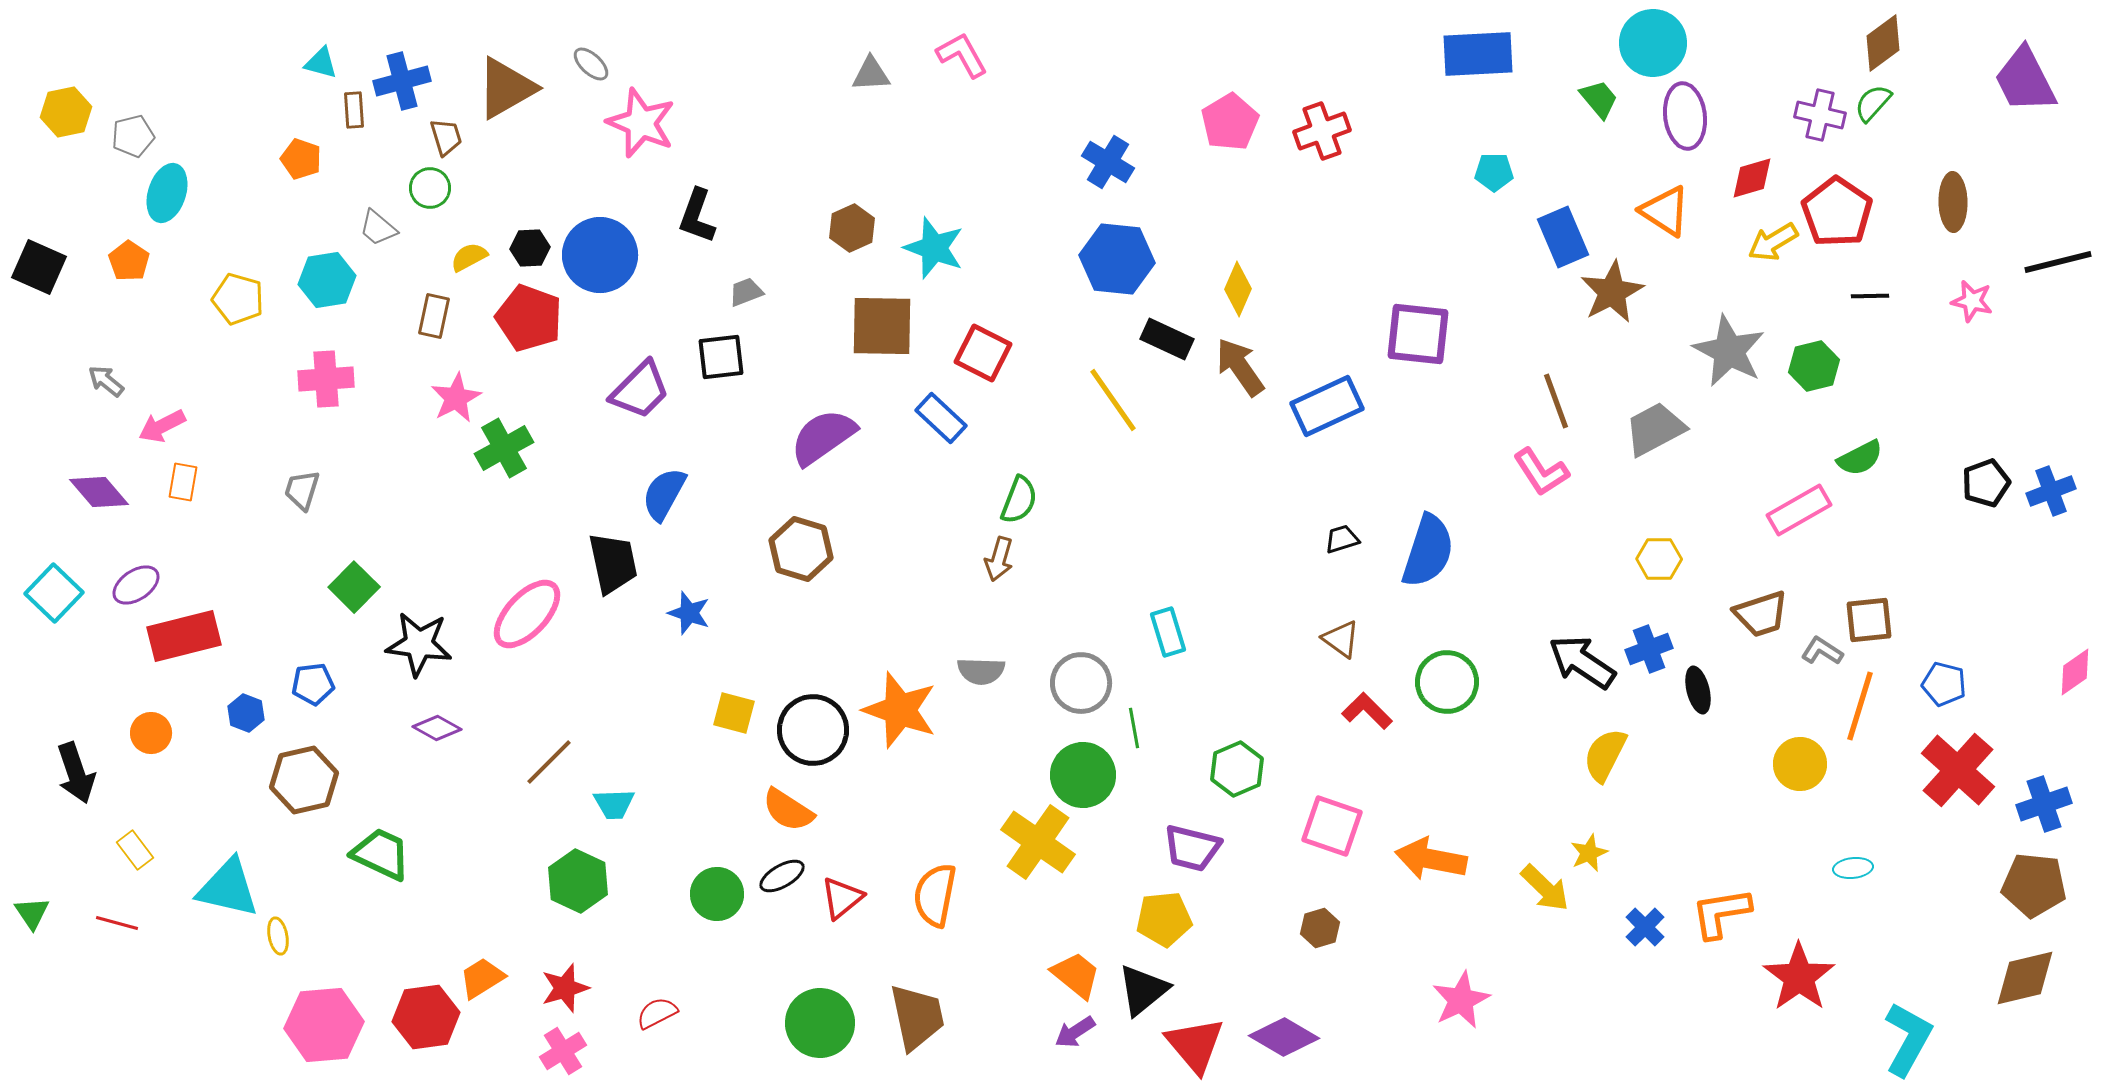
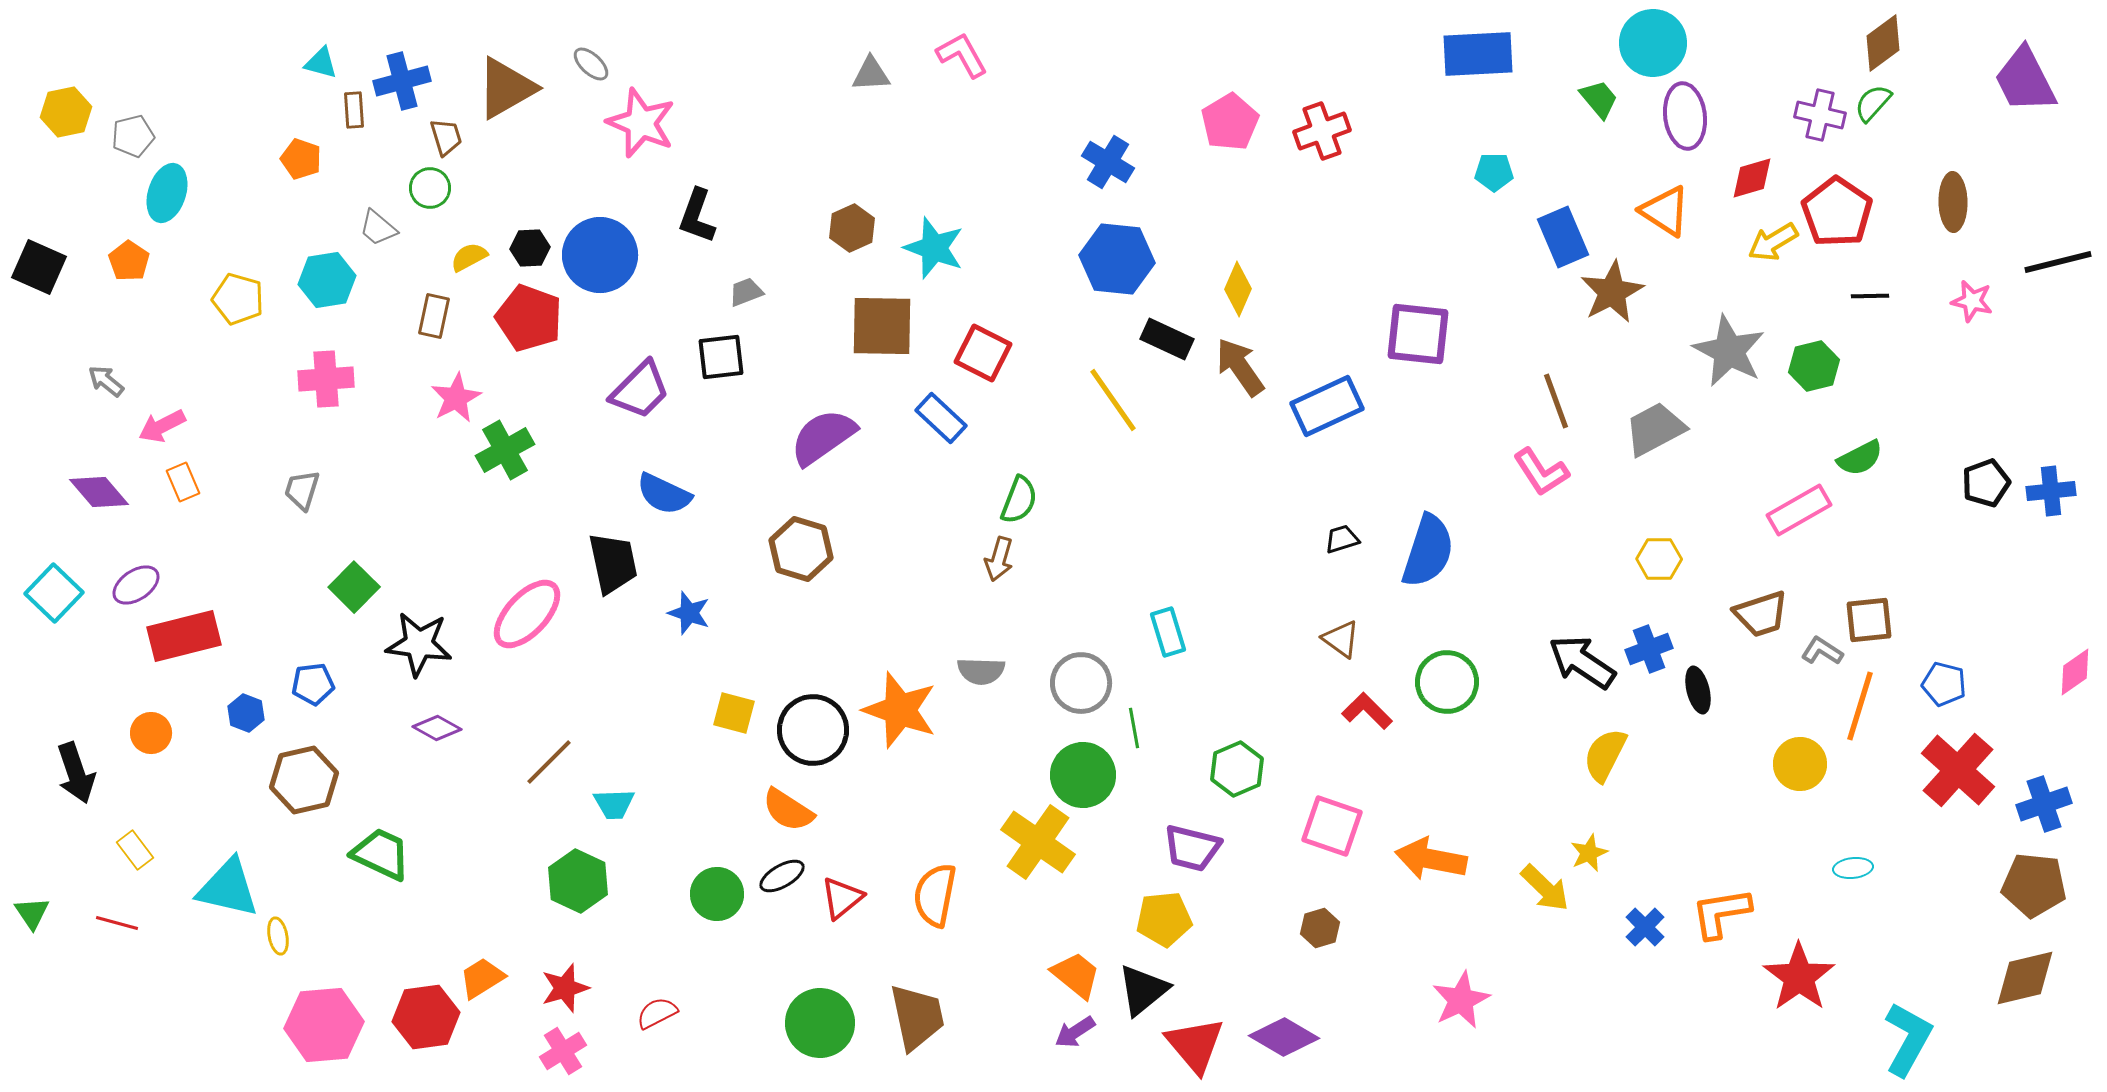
green cross at (504, 448): moved 1 px right, 2 px down
orange rectangle at (183, 482): rotated 33 degrees counterclockwise
blue cross at (2051, 491): rotated 15 degrees clockwise
blue semicircle at (664, 494): rotated 94 degrees counterclockwise
